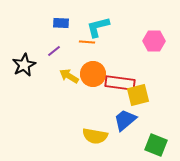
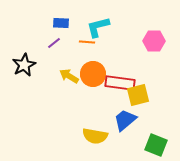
purple line: moved 8 px up
